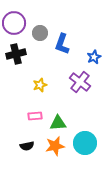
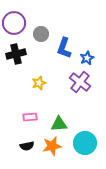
gray circle: moved 1 px right, 1 px down
blue L-shape: moved 2 px right, 4 px down
blue star: moved 7 px left, 1 px down
yellow star: moved 1 px left, 2 px up
pink rectangle: moved 5 px left, 1 px down
green triangle: moved 1 px right, 1 px down
orange star: moved 3 px left
